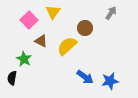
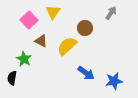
blue arrow: moved 1 px right, 4 px up
blue star: moved 4 px right
